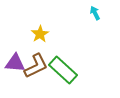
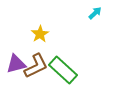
cyan arrow: rotated 72 degrees clockwise
purple triangle: moved 1 px right, 1 px down; rotated 20 degrees counterclockwise
